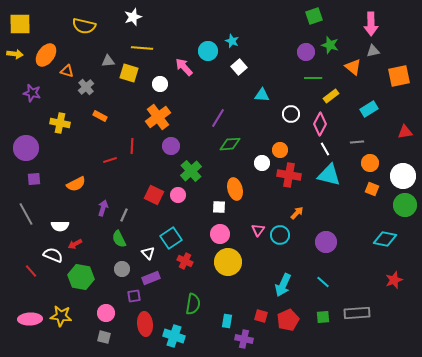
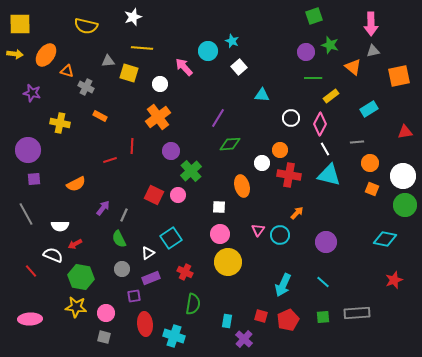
yellow semicircle at (84, 26): moved 2 px right
gray cross at (86, 87): rotated 21 degrees counterclockwise
white circle at (291, 114): moved 4 px down
purple circle at (171, 146): moved 5 px down
purple circle at (26, 148): moved 2 px right, 2 px down
orange ellipse at (235, 189): moved 7 px right, 3 px up
purple arrow at (103, 208): rotated 21 degrees clockwise
white triangle at (148, 253): rotated 40 degrees clockwise
red cross at (185, 261): moved 11 px down
yellow star at (61, 316): moved 15 px right, 9 px up
purple cross at (244, 339): rotated 30 degrees clockwise
